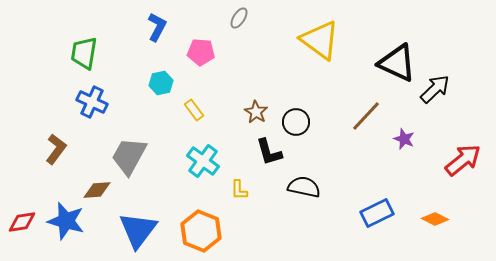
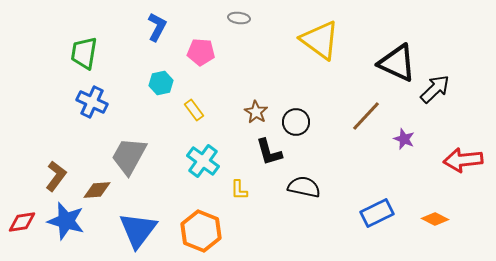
gray ellipse: rotated 65 degrees clockwise
brown L-shape: moved 27 px down
red arrow: rotated 147 degrees counterclockwise
